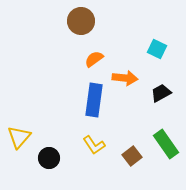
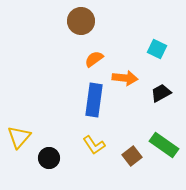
green rectangle: moved 2 px left, 1 px down; rotated 20 degrees counterclockwise
